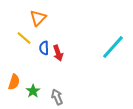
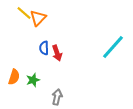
yellow line: moved 25 px up
red arrow: moved 1 px left
orange semicircle: moved 5 px up
green star: moved 11 px up; rotated 16 degrees clockwise
gray arrow: rotated 35 degrees clockwise
